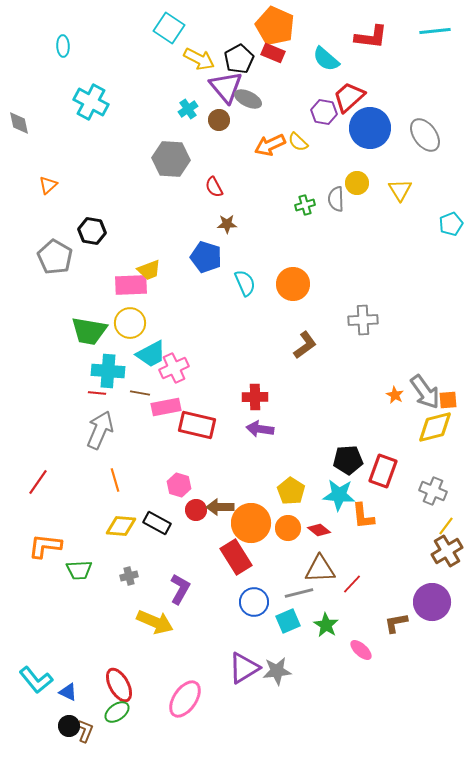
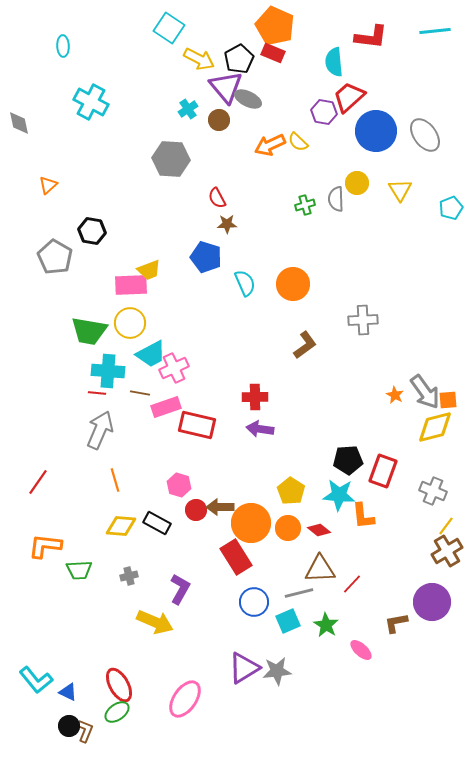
cyan semicircle at (326, 59): moved 8 px right, 3 px down; rotated 44 degrees clockwise
blue circle at (370, 128): moved 6 px right, 3 px down
red semicircle at (214, 187): moved 3 px right, 11 px down
cyan pentagon at (451, 224): moved 16 px up
pink rectangle at (166, 407): rotated 8 degrees counterclockwise
